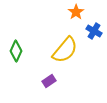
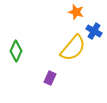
orange star: rotated 21 degrees counterclockwise
yellow semicircle: moved 8 px right, 2 px up
purple rectangle: moved 1 px right, 3 px up; rotated 32 degrees counterclockwise
